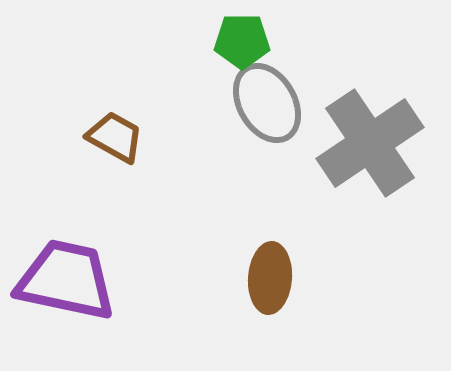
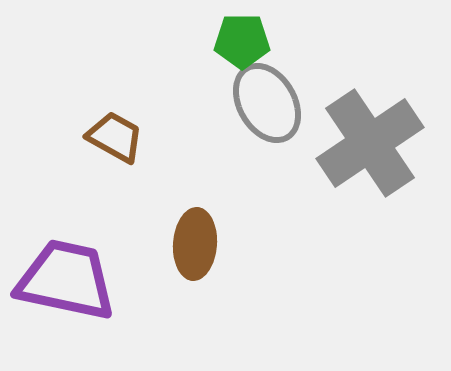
brown ellipse: moved 75 px left, 34 px up
